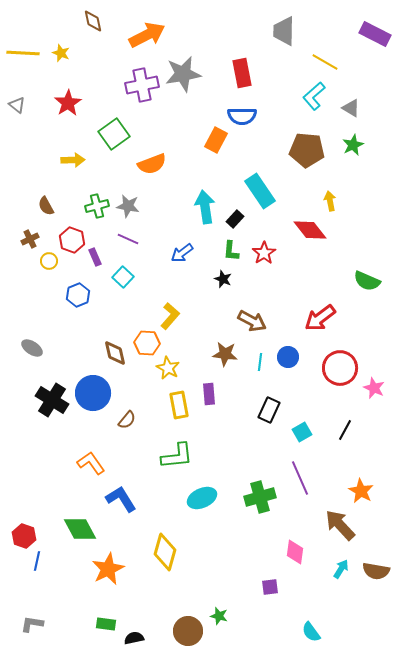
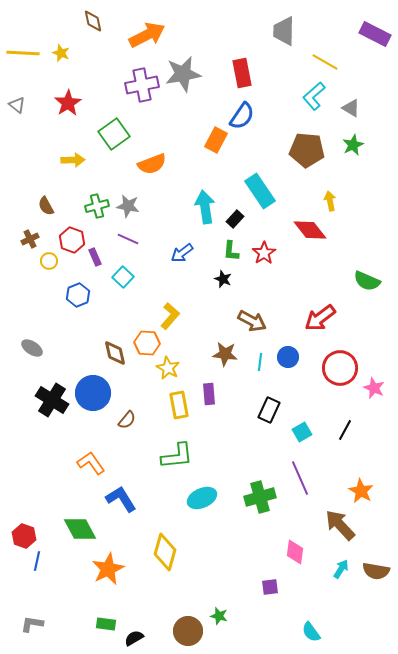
blue semicircle at (242, 116): rotated 56 degrees counterclockwise
black semicircle at (134, 638): rotated 18 degrees counterclockwise
